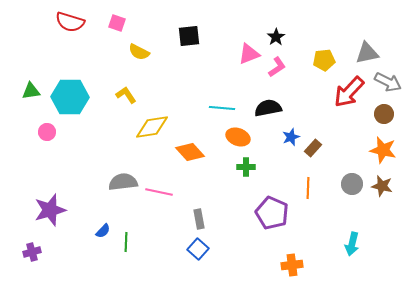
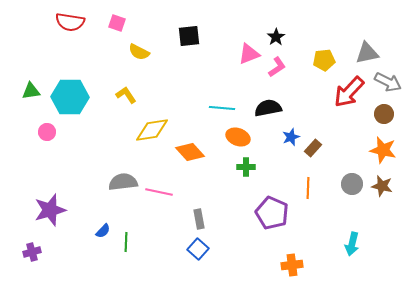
red semicircle: rotated 8 degrees counterclockwise
yellow diamond: moved 3 px down
